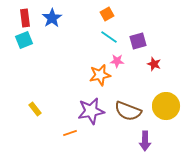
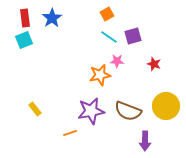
purple square: moved 5 px left, 5 px up
